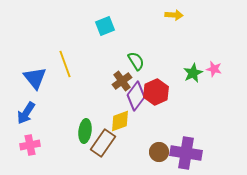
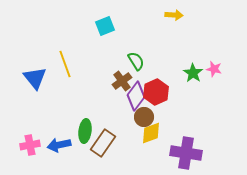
green star: rotated 12 degrees counterclockwise
blue arrow: moved 33 px right, 32 px down; rotated 45 degrees clockwise
yellow diamond: moved 31 px right, 12 px down
brown circle: moved 15 px left, 35 px up
